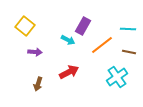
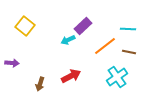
purple rectangle: rotated 18 degrees clockwise
cyan arrow: rotated 128 degrees clockwise
orange line: moved 3 px right, 1 px down
purple arrow: moved 23 px left, 11 px down
red arrow: moved 2 px right, 4 px down
brown arrow: moved 2 px right
